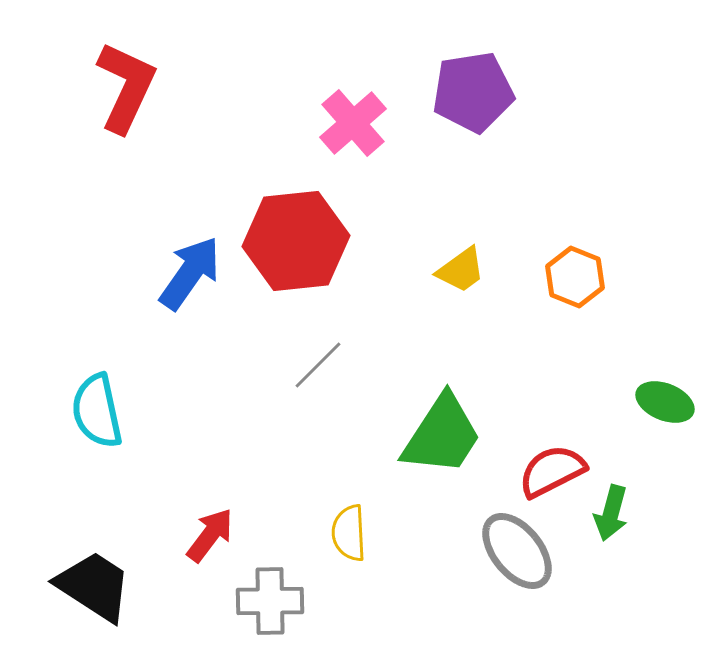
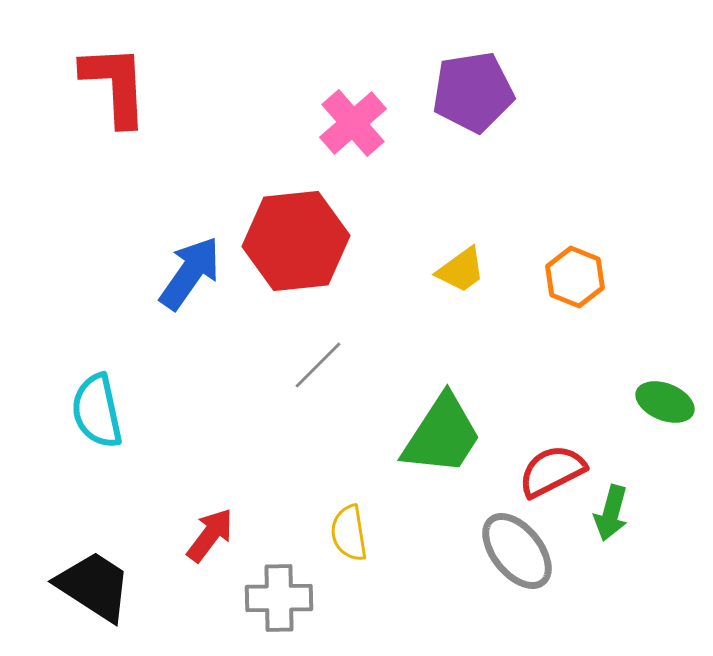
red L-shape: moved 11 px left, 2 px up; rotated 28 degrees counterclockwise
yellow semicircle: rotated 6 degrees counterclockwise
gray cross: moved 9 px right, 3 px up
